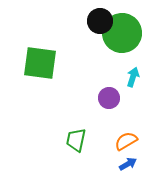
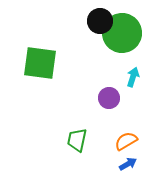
green trapezoid: moved 1 px right
